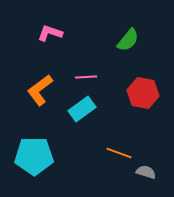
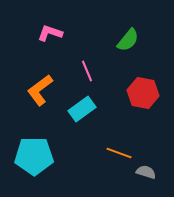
pink line: moved 1 px right, 6 px up; rotated 70 degrees clockwise
